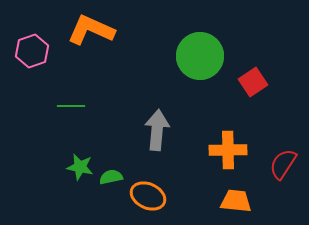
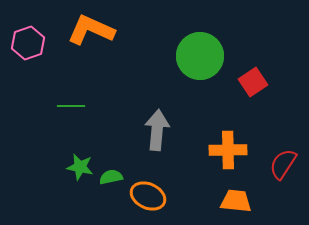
pink hexagon: moved 4 px left, 8 px up
